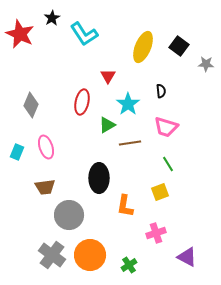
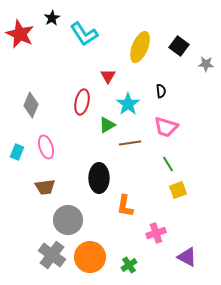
yellow ellipse: moved 3 px left
yellow square: moved 18 px right, 2 px up
gray circle: moved 1 px left, 5 px down
orange circle: moved 2 px down
